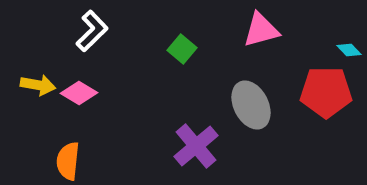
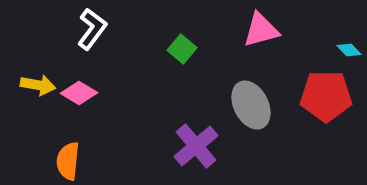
white L-shape: moved 2 px up; rotated 9 degrees counterclockwise
red pentagon: moved 4 px down
